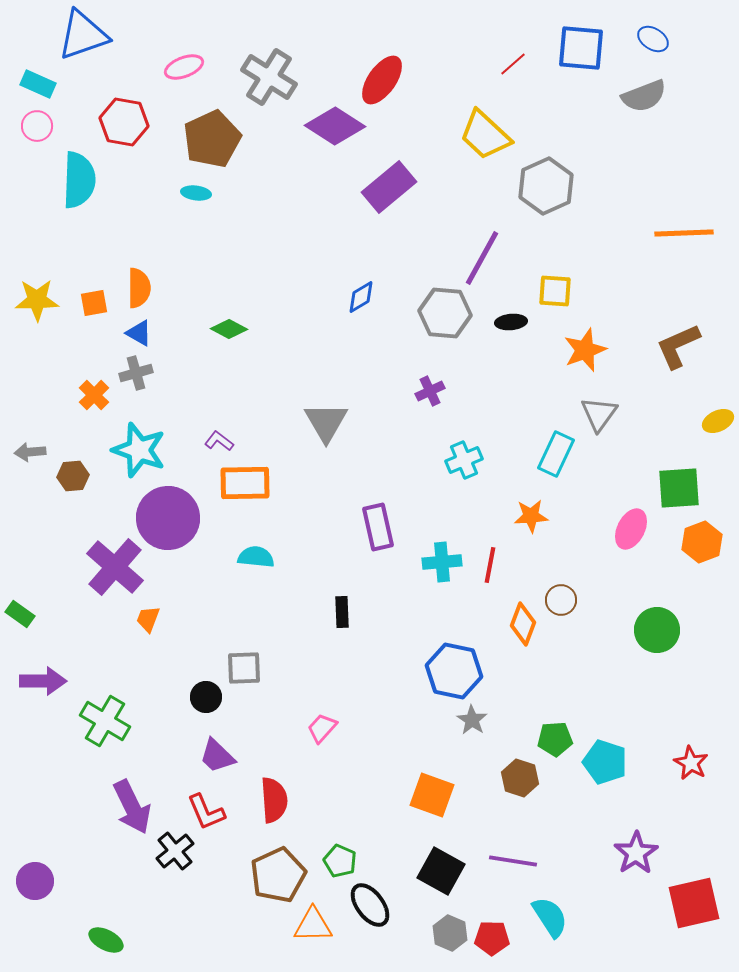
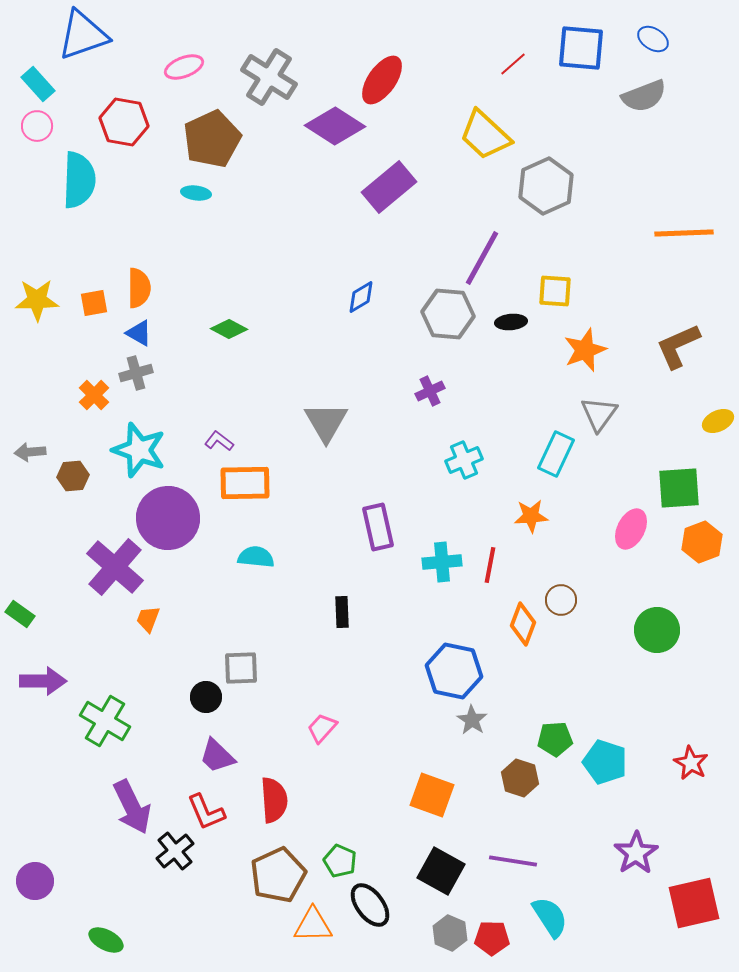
cyan rectangle at (38, 84): rotated 24 degrees clockwise
gray hexagon at (445, 313): moved 3 px right, 1 px down
gray square at (244, 668): moved 3 px left
